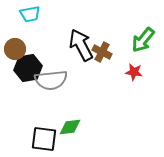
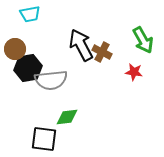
green arrow: rotated 68 degrees counterclockwise
green diamond: moved 3 px left, 10 px up
